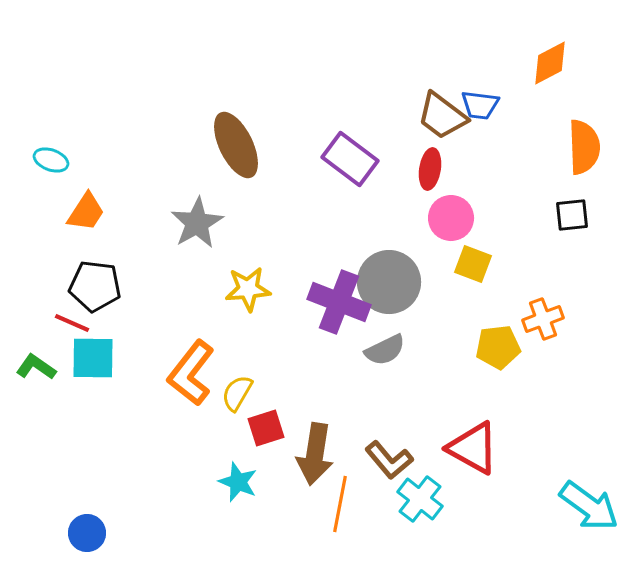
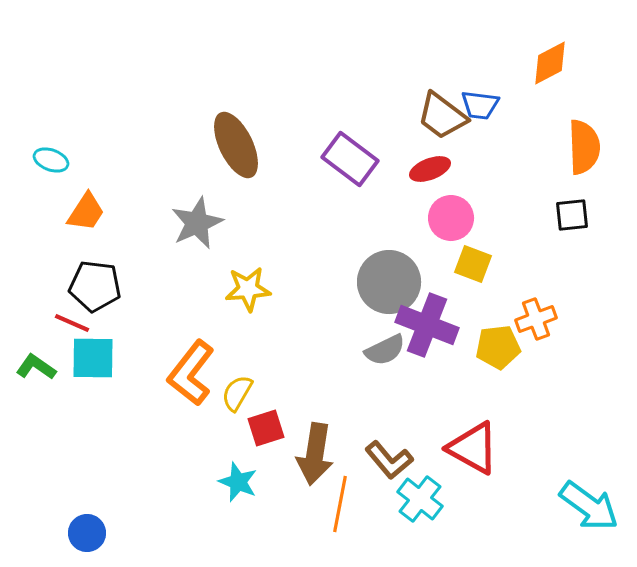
red ellipse: rotated 60 degrees clockwise
gray star: rotated 6 degrees clockwise
purple cross: moved 88 px right, 23 px down
orange cross: moved 7 px left
